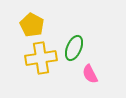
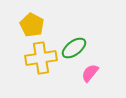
green ellipse: rotated 30 degrees clockwise
pink semicircle: moved 1 px up; rotated 66 degrees clockwise
